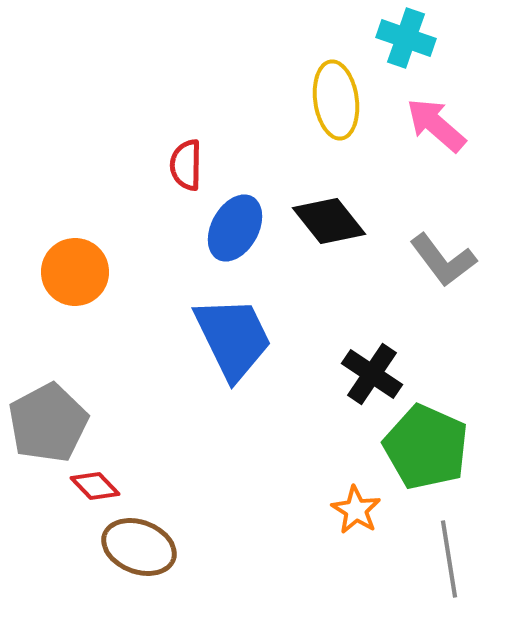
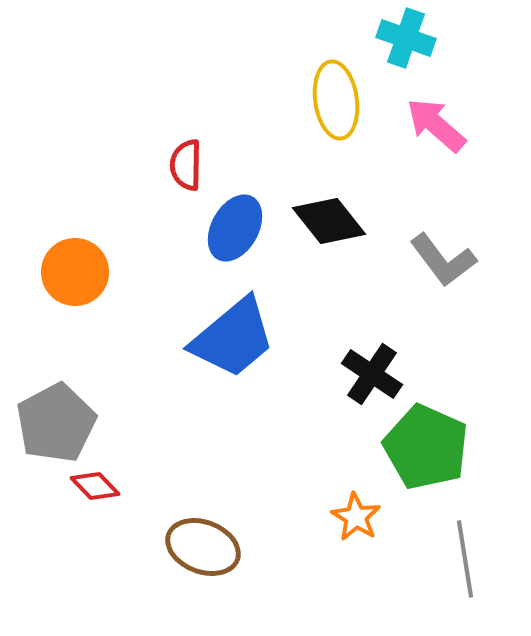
blue trapezoid: rotated 76 degrees clockwise
gray pentagon: moved 8 px right
orange star: moved 7 px down
brown ellipse: moved 64 px right
gray line: moved 16 px right
